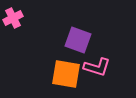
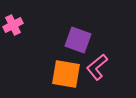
pink cross: moved 7 px down
pink L-shape: rotated 124 degrees clockwise
